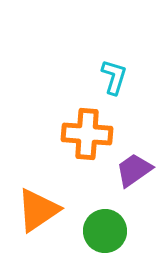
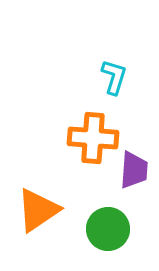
orange cross: moved 6 px right, 4 px down
purple trapezoid: rotated 129 degrees clockwise
green circle: moved 3 px right, 2 px up
